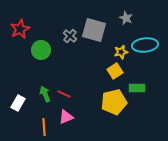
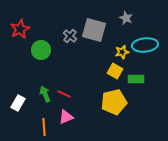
yellow star: moved 1 px right
yellow square: rotated 28 degrees counterclockwise
green rectangle: moved 1 px left, 9 px up
